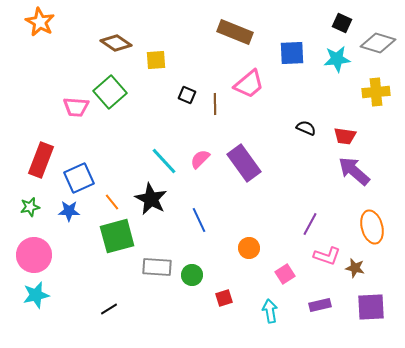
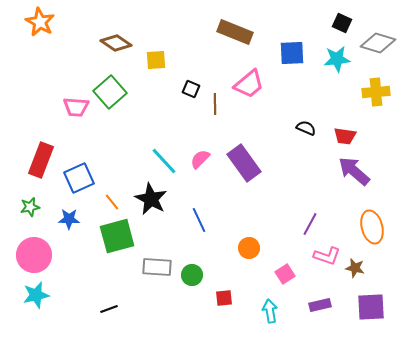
black square at (187, 95): moved 4 px right, 6 px up
blue star at (69, 211): moved 8 px down
red square at (224, 298): rotated 12 degrees clockwise
black line at (109, 309): rotated 12 degrees clockwise
